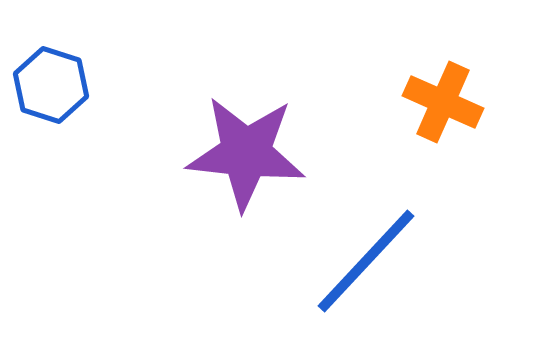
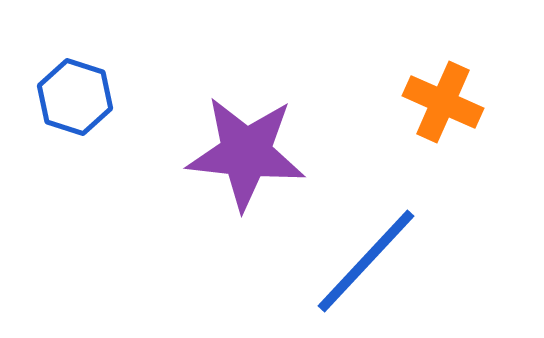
blue hexagon: moved 24 px right, 12 px down
